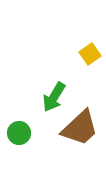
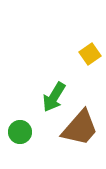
brown trapezoid: rotated 6 degrees counterclockwise
green circle: moved 1 px right, 1 px up
